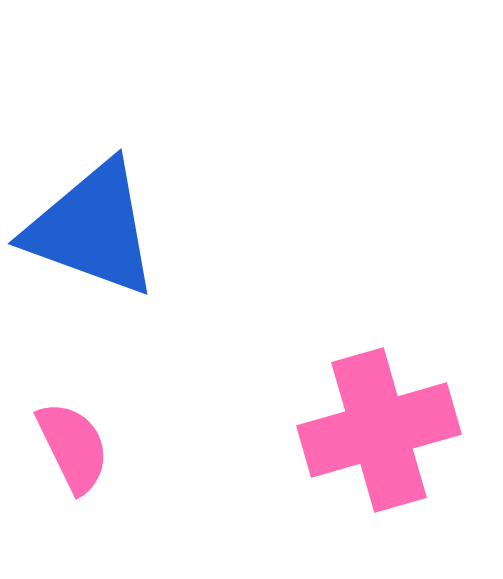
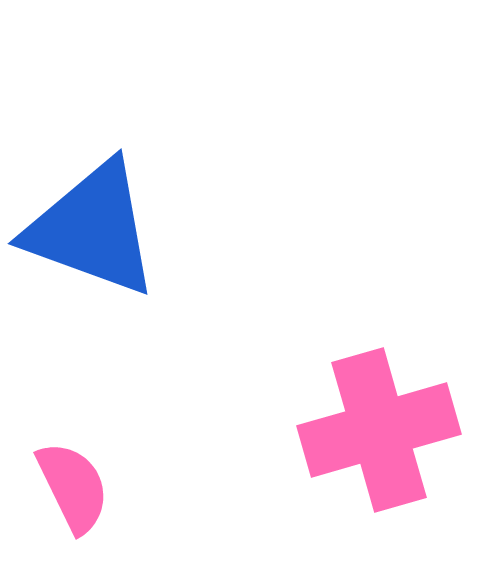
pink semicircle: moved 40 px down
